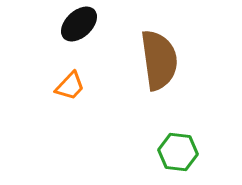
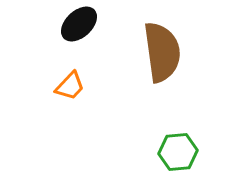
brown semicircle: moved 3 px right, 8 px up
green hexagon: rotated 12 degrees counterclockwise
